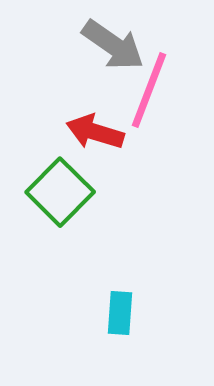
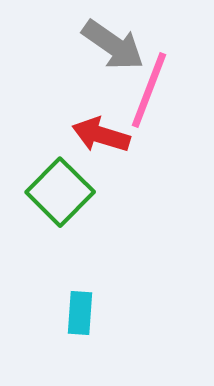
red arrow: moved 6 px right, 3 px down
cyan rectangle: moved 40 px left
